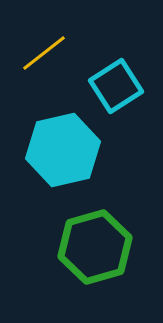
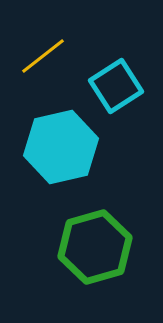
yellow line: moved 1 px left, 3 px down
cyan hexagon: moved 2 px left, 3 px up
